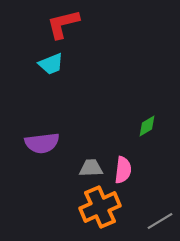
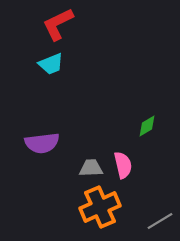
red L-shape: moved 5 px left; rotated 12 degrees counterclockwise
pink semicircle: moved 5 px up; rotated 20 degrees counterclockwise
